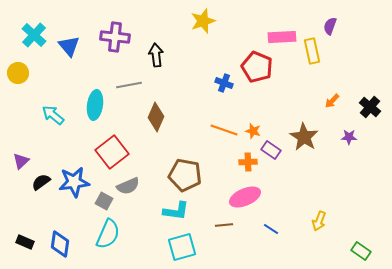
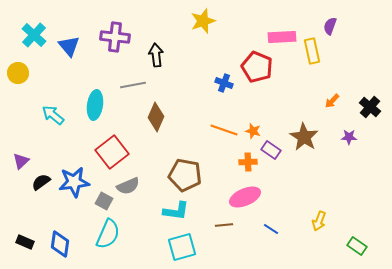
gray line: moved 4 px right
green rectangle: moved 4 px left, 5 px up
